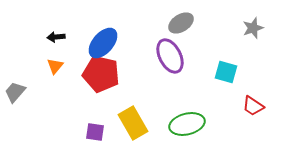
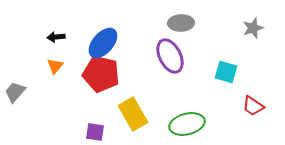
gray ellipse: rotated 30 degrees clockwise
yellow rectangle: moved 9 px up
